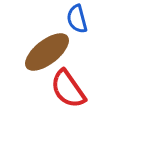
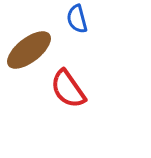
brown ellipse: moved 18 px left, 2 px up
